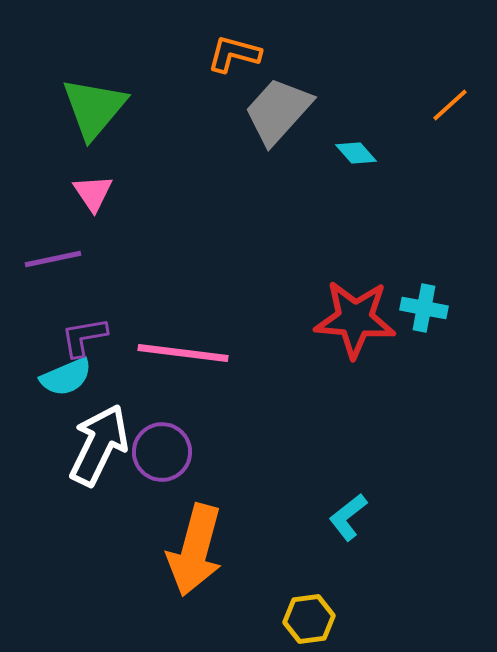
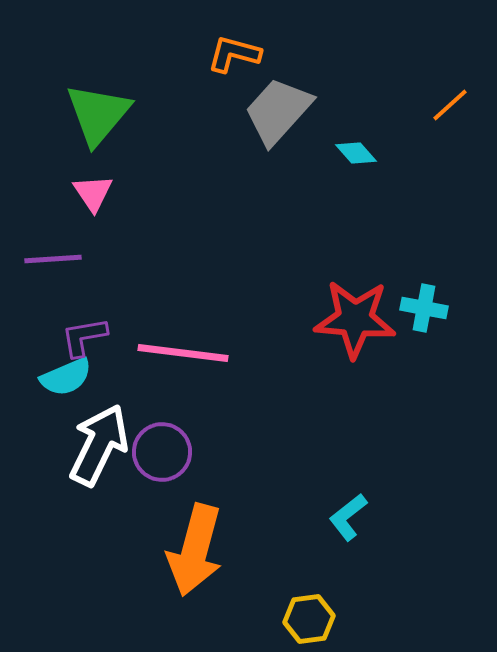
green triangle: moved 4 px right, 6 px down
purple line: rotated 8 degrees clockwise
